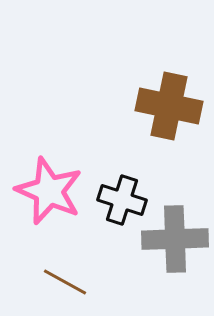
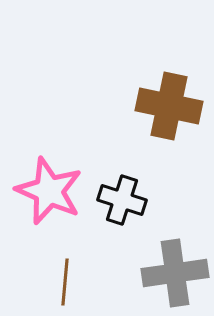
gray cross: moved 34 px down; rotated 6 degrees counterclockwise
brown line: rotated 66 degrees clockwise
